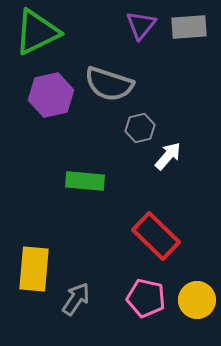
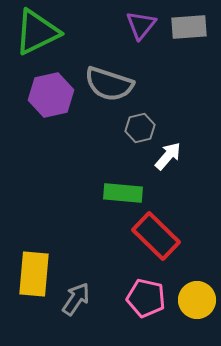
green rectangle: moved 38 px right, 12 px down
yellow rectangle: moved 5 px down
